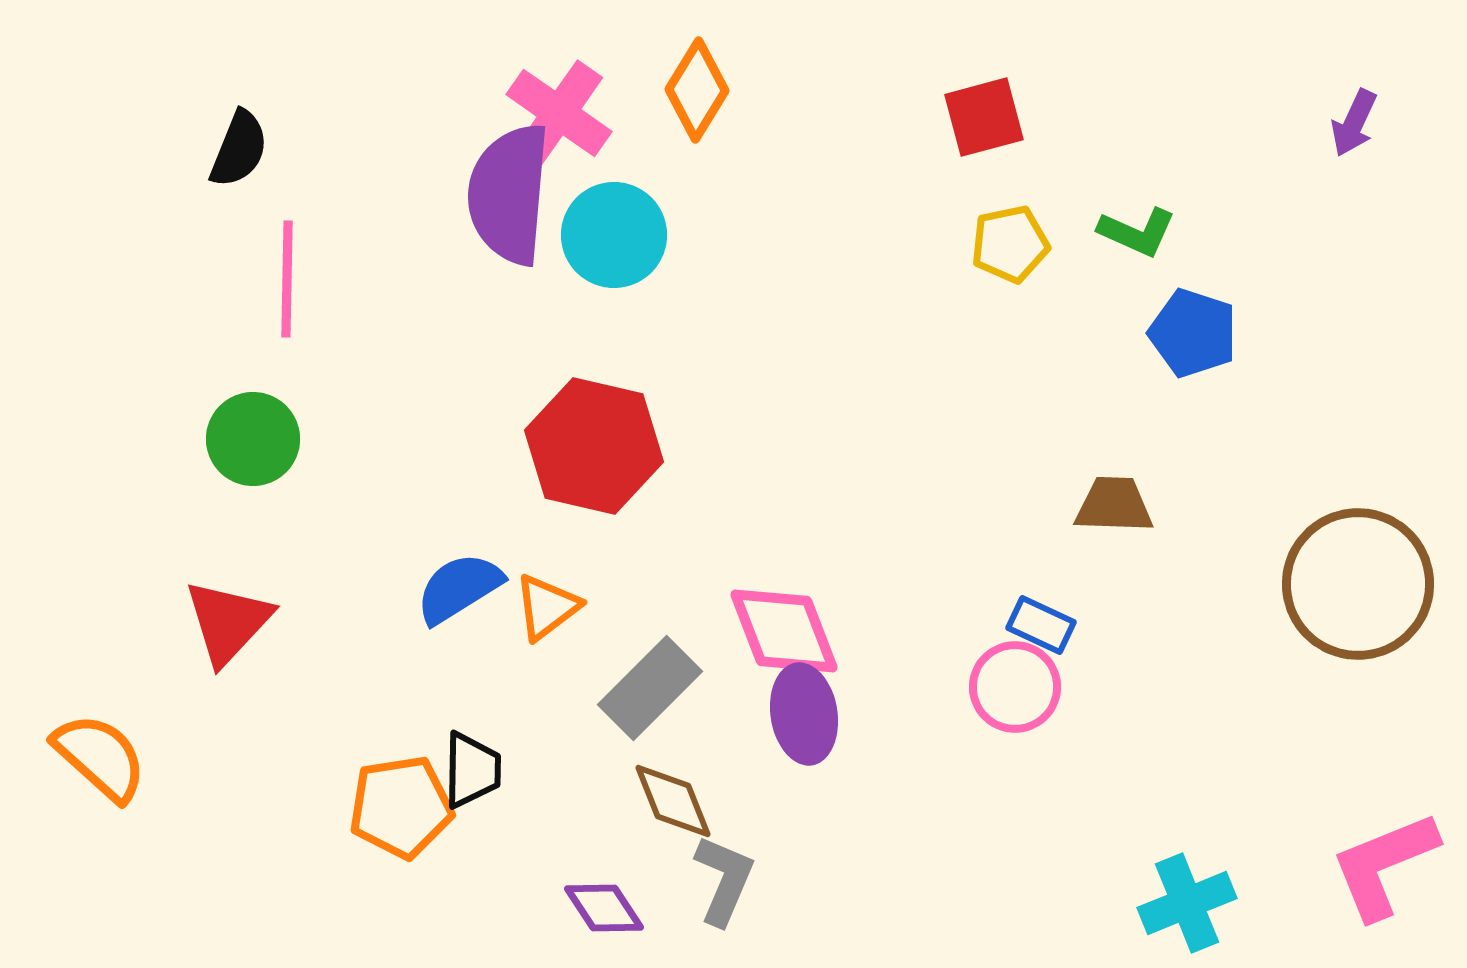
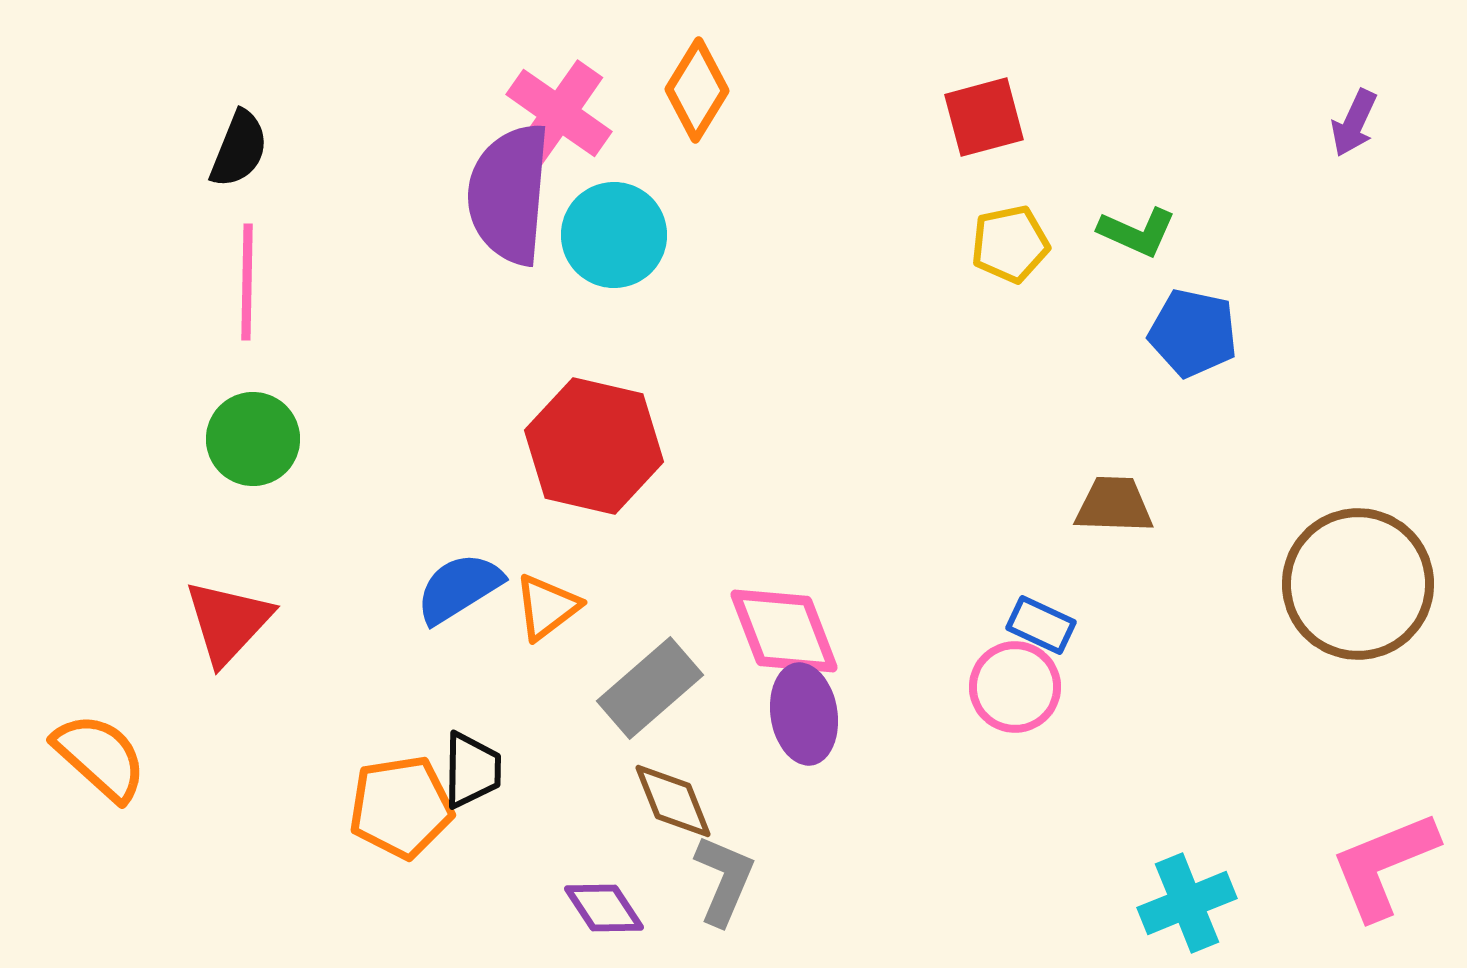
pink line: moved 40 px left, 3 px down
blue pentagon: rotated 6 degrees counterclockwise
gray rectangle: rotated 4 degrees clockwise
